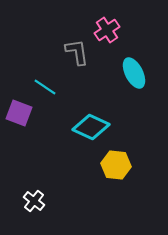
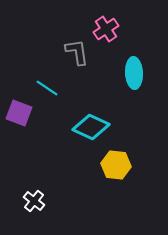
pink cross: moved 1 px left, 1 px up
cyan ellipse: rotated 24 degrees clockwise
cyan line: moved 2 px right, 1 px down
